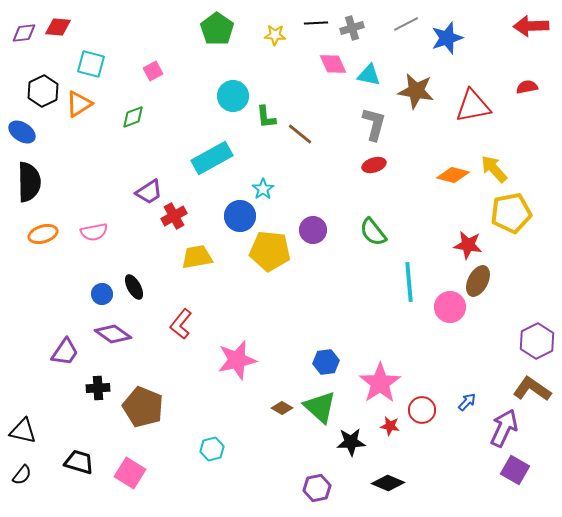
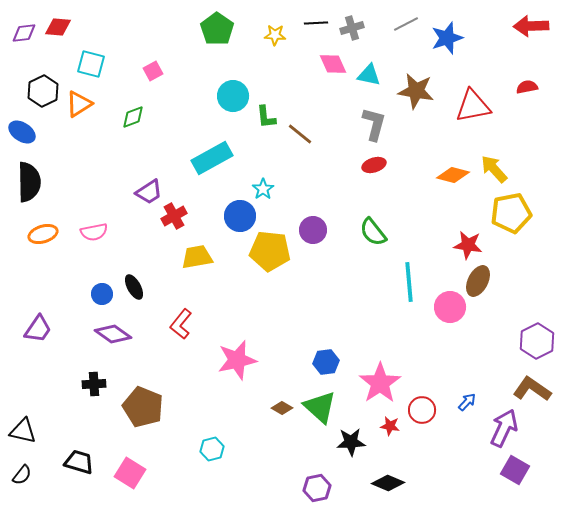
purple trapezoid at (65, 352): moved 27 px left, 23 px up
black cross at (98, 388): moved 4 px left, 4 px up
